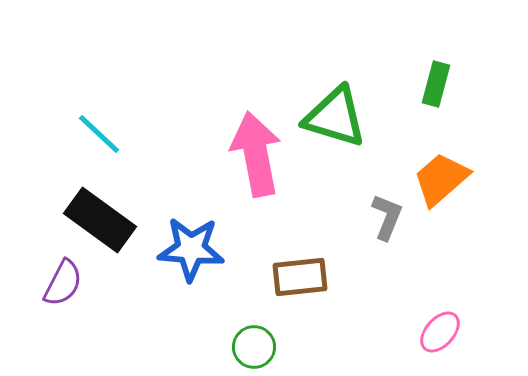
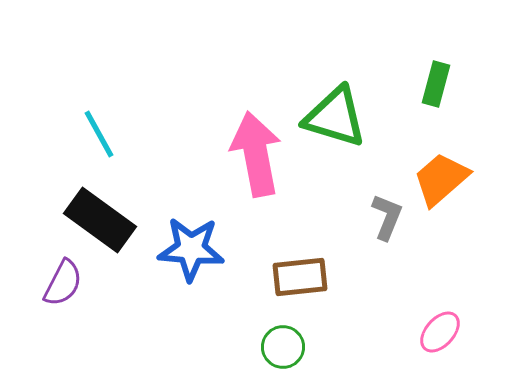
cyan line: rotated 18 degrees clockwise
green circle: moved 29 px right
